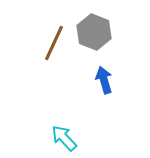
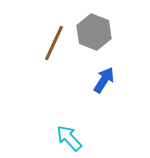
blue arrow: rotated 48 degrees clockwise
cyan arrow: moved 5 px right
